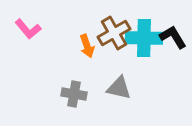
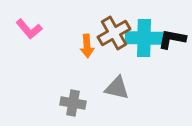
pink L-shape: moved 1 px right
black L-shape: moved 1 px left, 2 px down; rotated 48 degrees counterclockwise
orange arrow: rotated 15 degrees clockwise
gray triangle: moved 2 px left
gray cross: moved 1 px left, 9 px down
